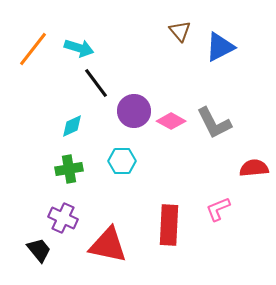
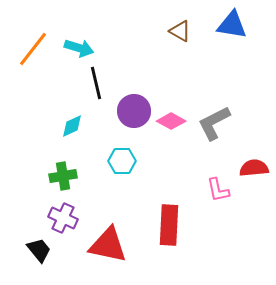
brown triangle: rotated 20 degrees counterclockwise
blue triangle: moved 12 px right, 22 px up; rotated 36 degrees clockwise
black line: rotated 24 degrees clockwise
gray L-shape: rotated 90 degrees clockwise
green cross: moved 6 px left, 7 px down
pink L-shape: moved 19 px up; rotated 80 degrees counterclockwise
